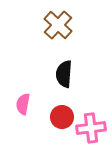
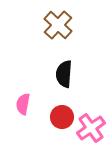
pink cross: rotated 28 degrees counterclockwise
